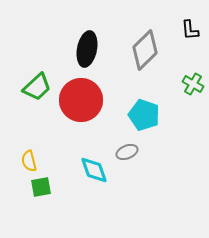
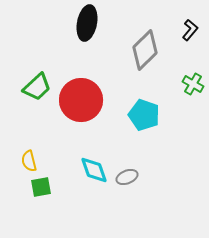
black L-shape: rotated 135 degrees counterclockwise
black ellipse: moved 26 px up
gray ellipse: moved 25 px down
